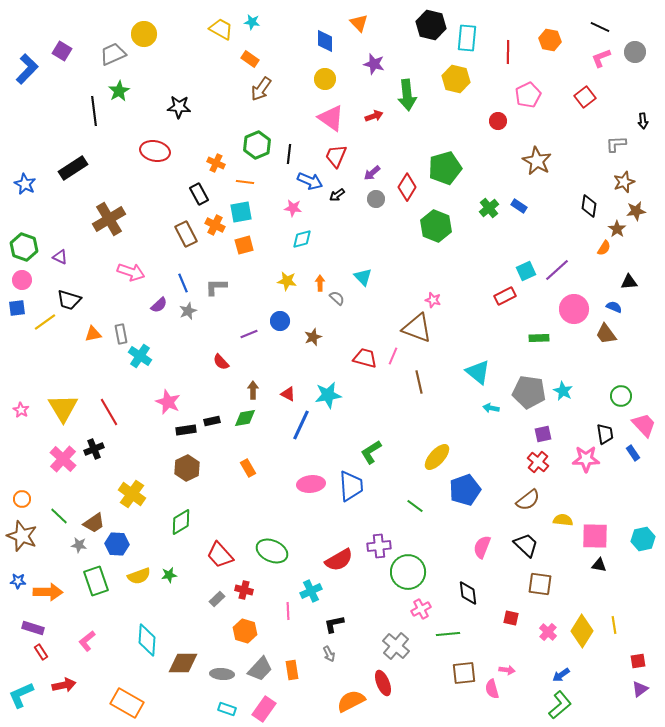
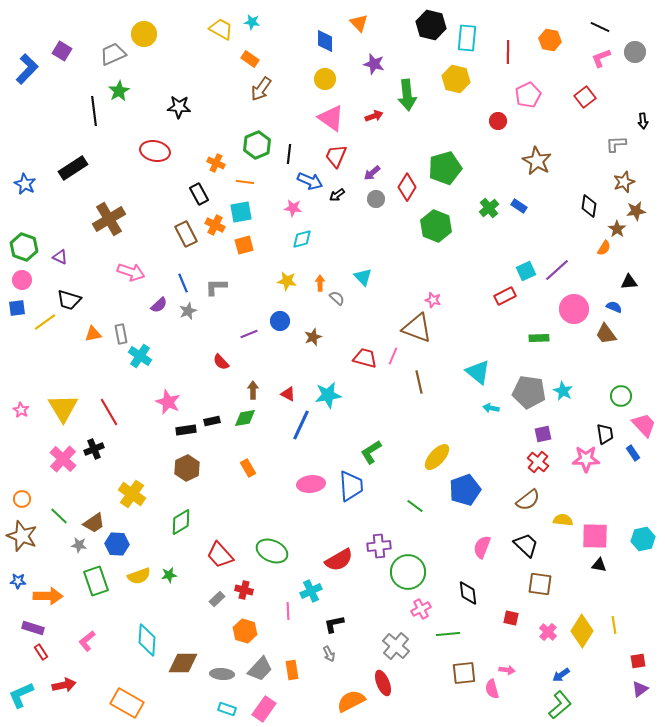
orange arrow at (48, 592): moved 4 px down
